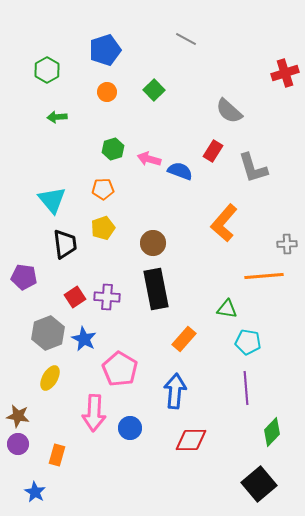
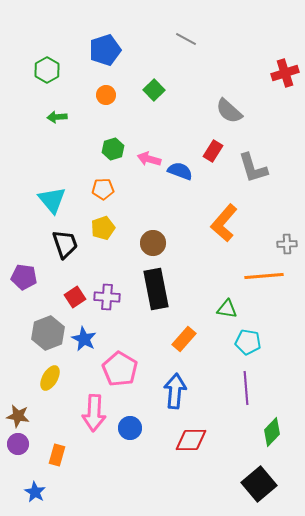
orange circle at (107, 92): moved 1 px left, 3 px down
black trapezoid at (65, 244): rotated 12 degrees counterclockwise
